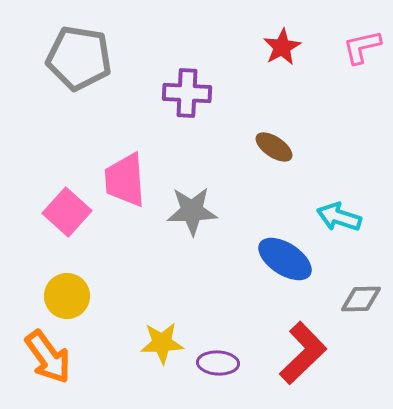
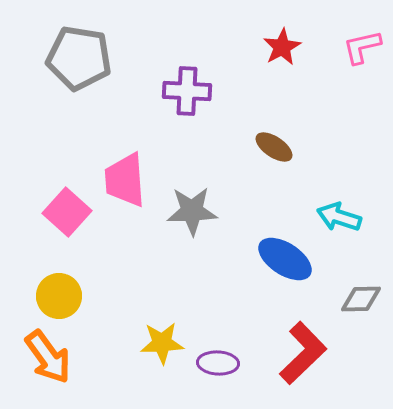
purple cross: moved 2 px up
yellow circle: moved 8 px left
